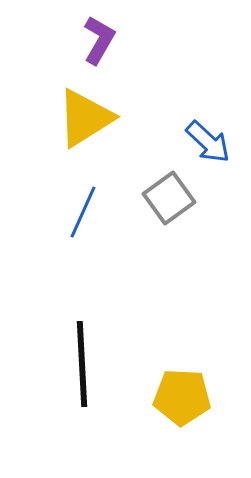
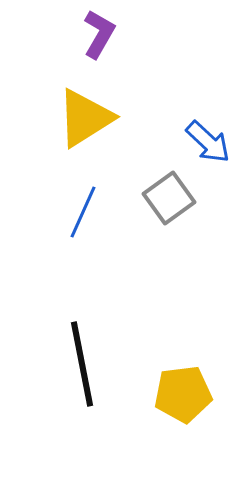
purple L-shape: moved 6 px up
black line: rotated 8 degrees counterclockwise
yellow pentagon: moved 1 px right, 3 px up; rotated 10 degrees counterclockwise
